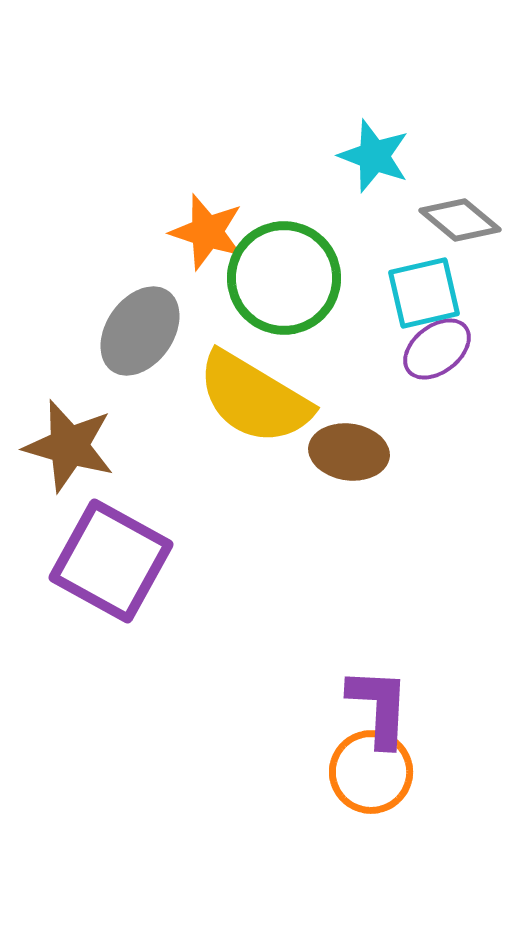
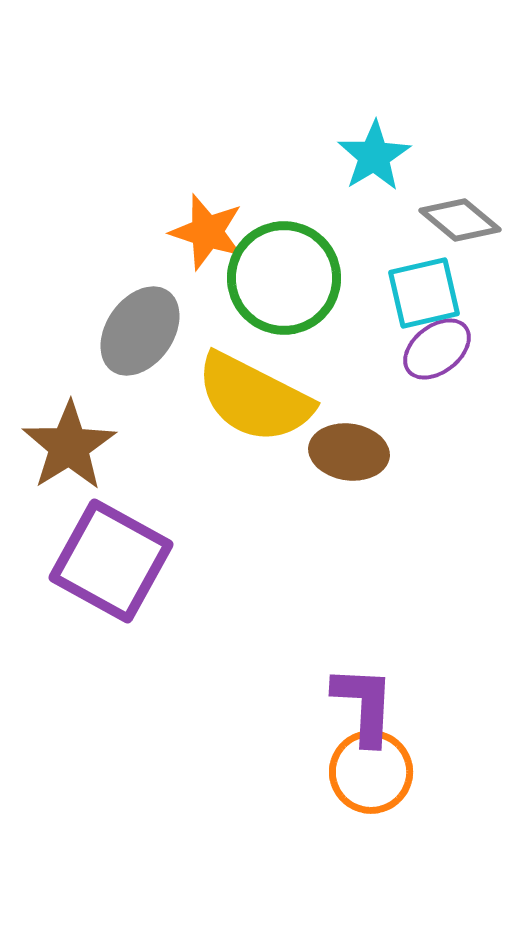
cyan star: rotated 20 degrees clockwise
yellow semicircle: rotated 4 degrees counterclockwise
brown star: rotated 24 degrees clockwise
purple L-shape: moved 15 px left, 2 px up
